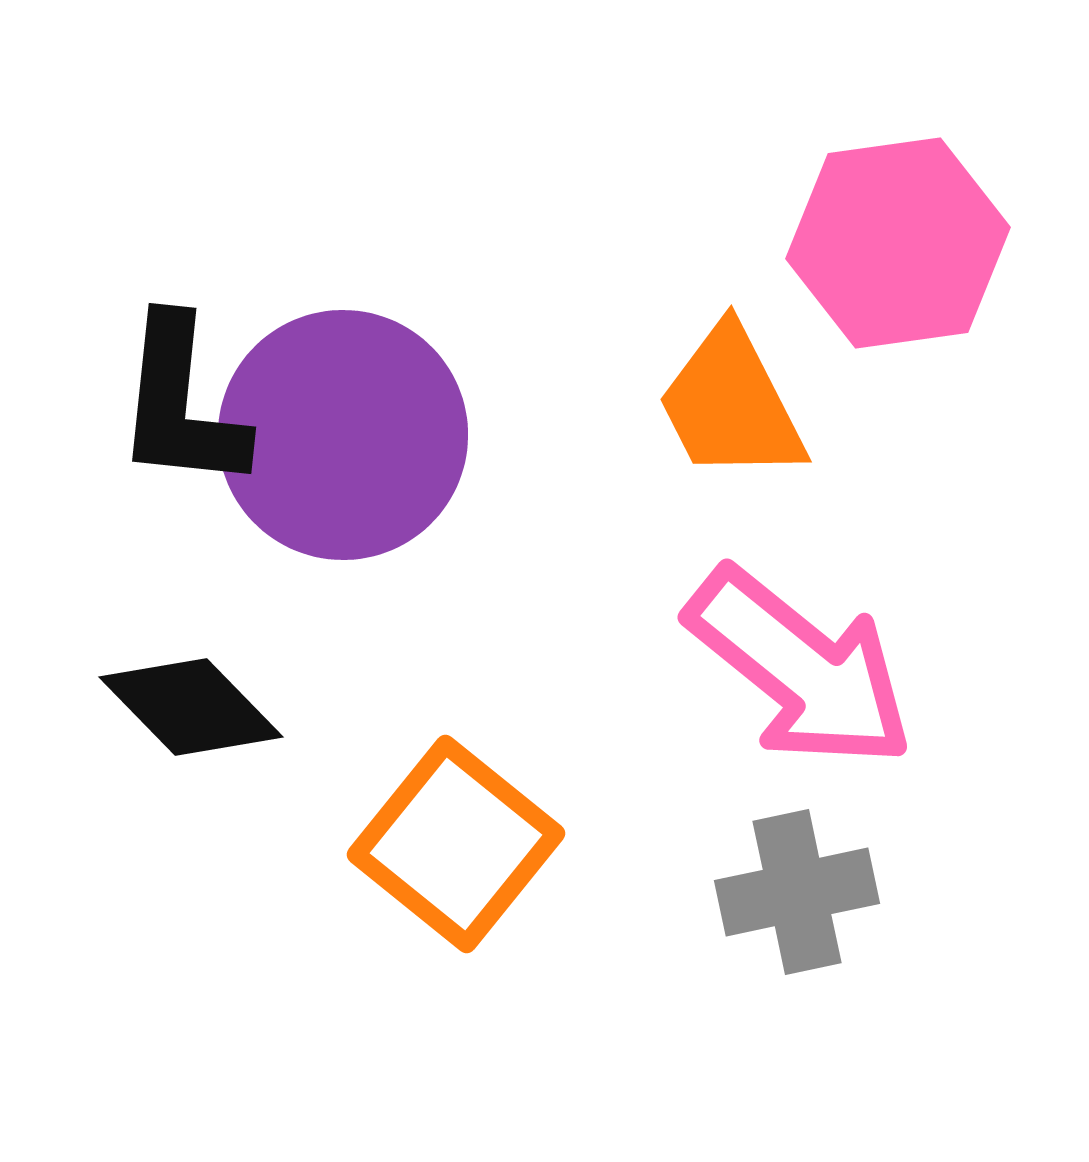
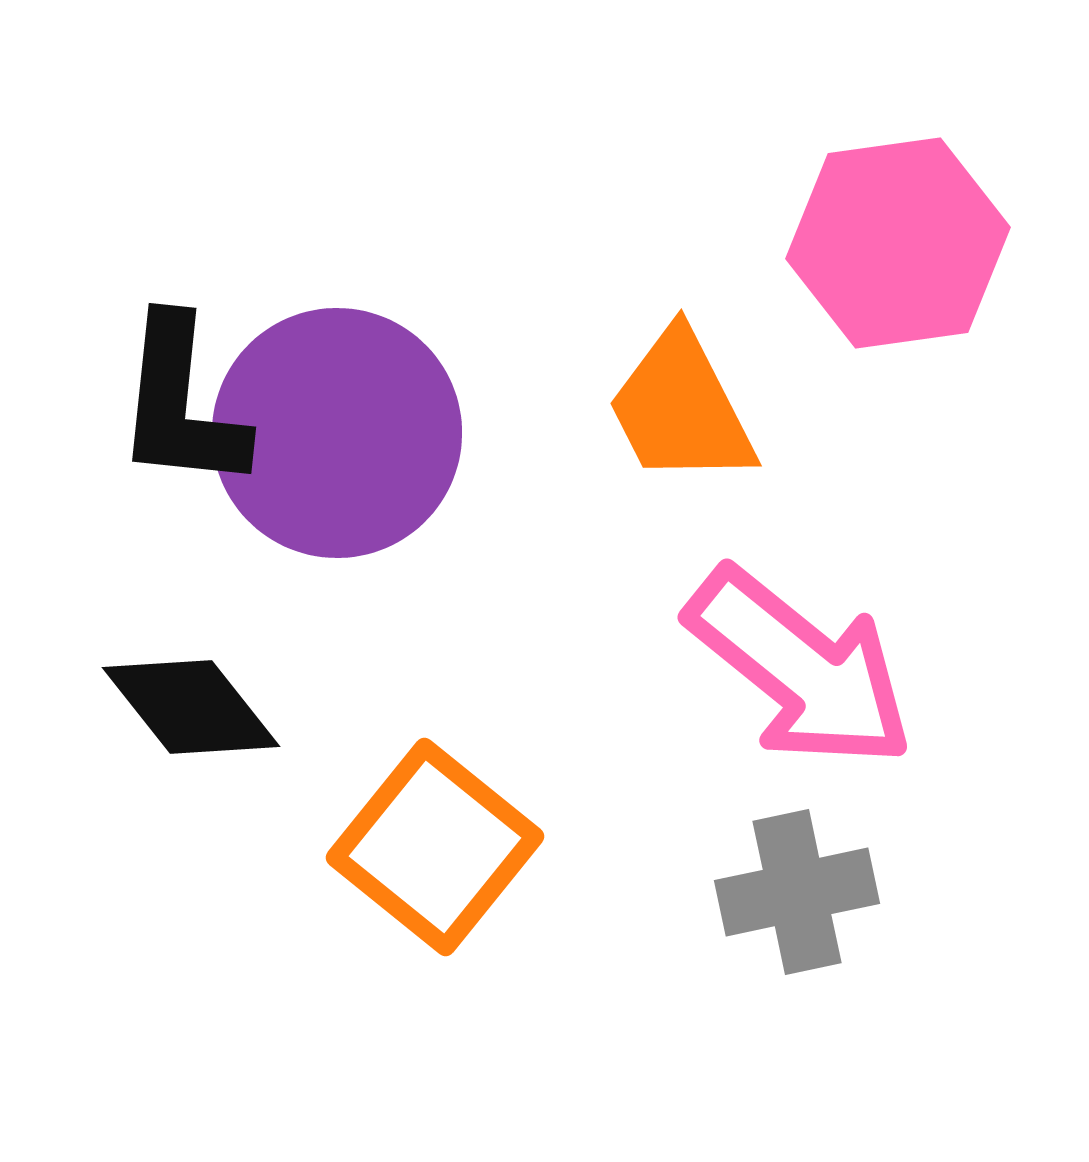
orange trapezoid: moved 50 px left, 4 px down
purple circle: moved 6 px left, 2 px up
black diamond: rotated 6 degrees clockwise
orange square: moved 21 px left, 3 px down
